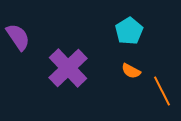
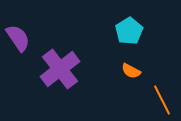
purple semicircle: moved 1 px down
purple cross: moved 8 px left, 1 px down; rotated 6 degrees clockwise
orange line: moved 9 px down
